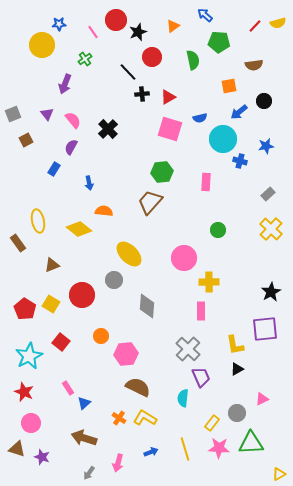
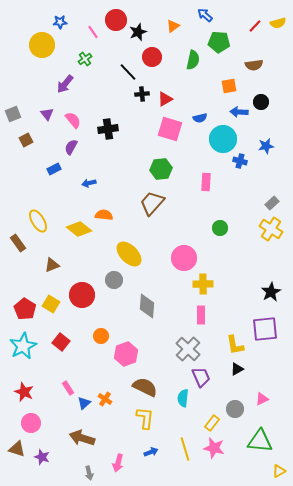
blue star at (59, 24): moved 1 px right, 2 px up
green semicircle at (193, 60): rotated 24 degrees clockwise
purple arrow at (65, 84): rotated 18 degrees clockwise
red triangle at (168, 97): moved 3 px left, 2 px down
black circle at (264, 101): moved 3 px left, 1 px down
blue arrow at (239, 112): rotated 42 degrees clockwise
black cross at (108, 129): rotated 36 degrees clockwise
blue rectangle at (54, 169): rotated 32 degrees clockwise
green hexagon at (162, 172): moved 1 px left, 3 px up
blue arrow at (89, 183): rotated 88 degrees clockwise
gray rectangle at (268, 194): moved 4 px right, 9 px down
brown trapezoid at (150, 202): moved 2 px right, 1 px down
orange semicircle at (104, 211): moved 4 px down
yellow ellipse at (38, 221): rotated 20 degrees counterclockwise
yellow cross at (271, 229): rotated 10 degrees counterclockwise
green circle at (218, 230): moved 2 px right, 2 px up
yellow cross at (209, 282): moved 6 px left, 2 px down
pink rectangle at (201, 311): moved 4 px down
pink hexagon at (126, 354): rotated 15 degrees counterclockwise
cyan star at (29, 356): moved 6 px left, 10 px up
brown semicircle at (138, 387): moved 7 px right
gray circle at (237, 413): moved 2 px left, 4 px up
orange cross at (119, 418): moved 14 px left, 19 px up
yellow L-shape at (145, 418): rotated 65 degrees clockwise
brown arrow at (84, 438): moved 2 px left
green triangle at (251, 443): moved 9 px right, 2 px up; rotated 8 degrees clockwise
pink star at (219, 448): moved 5 px left; rotated 10 degrees clockwise
gray arrow at (89, 473): rotated 48 degrees counterclockwise
yellow triangle at (279, 474): moved 3 px up
